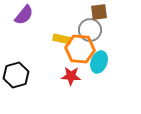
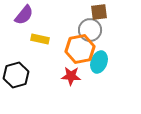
yellow rectangle: moved 22 px left
orange hexagon: rotated 16 degrees counterclockwise
